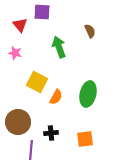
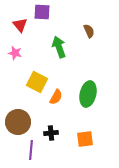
brown semicircle: moved 1 px left
